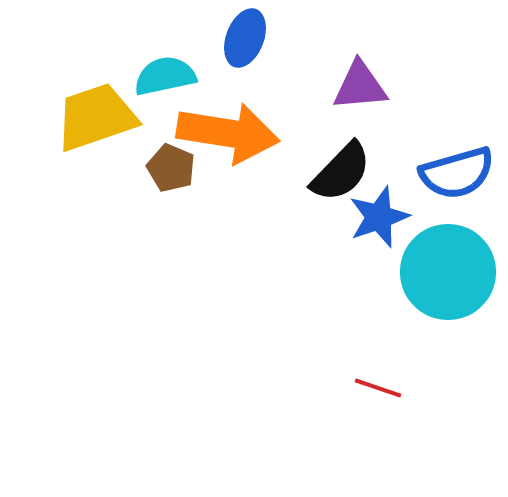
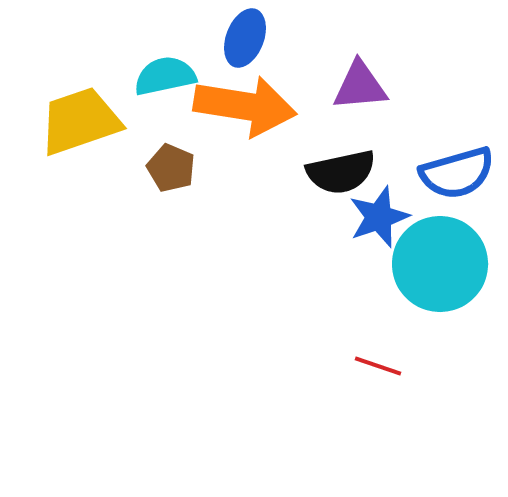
yellow trapezoid: moved 16 px left, 4 px down
orange arrow: moved 17 px right, 27 px up
black semicircle: rotated 34 degrees clockwise
cyan circle: moved 8 px left, 8 px up
red line: moved 22 px up
